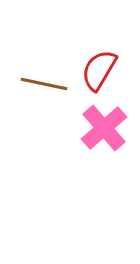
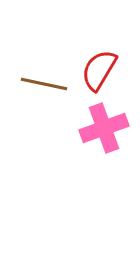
pink cross: rotated 21 degrees clockwise
